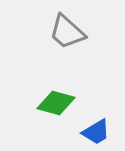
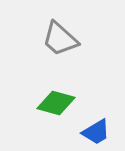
gray trapezoid: moved 7 px left, 7 px down
